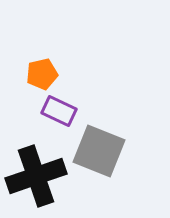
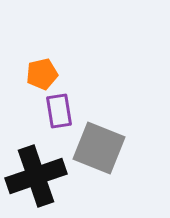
purple rectangle: rotated 56 degrees clockwise
gray square: moved 3 px up
